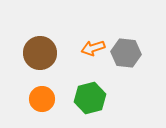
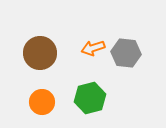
orange circle: moved 3 px down
